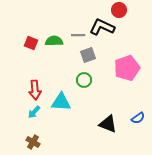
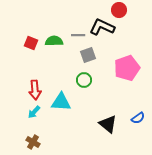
black triangle: rotated 18 degrees clockwise
